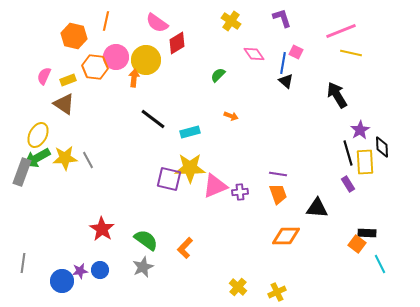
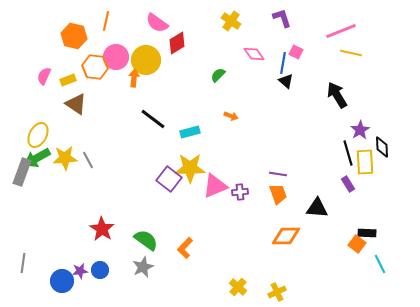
brown triangle at (64, 104): moved 12 px right
purple square at (169, 179): rotated 25 degrees clockwise
